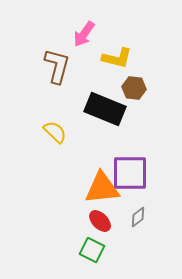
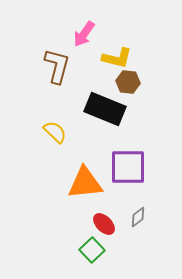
brown hexagon: moved 6 px left, 6 px up
purple square: moved 2 px left, 6 px up
orange triangle: moved 17 px left, 5 px up
red ellipse: moved 4 px right, 3 px down
green square: rotated 20 degrees clockwise
